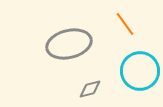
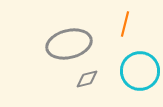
orange line: rotated 50 degrees clockwise
gray diamond: moved 3 px left, 10 px up
